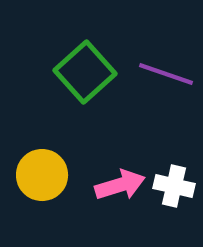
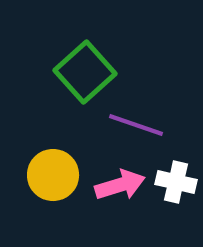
purple line: moved 30 px left, 51 px down
yellow circle: moved 11 px right
white cross: moved 2 px right, 4 px up
